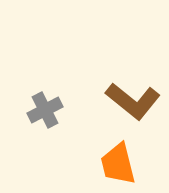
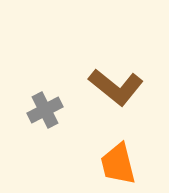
brown L-shape: moved 17 px left, 14 px up
